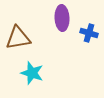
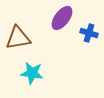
purple ellipse: rotated 40 degrees clockwise
cyan star: rotated 10 degrees counterclockwise
